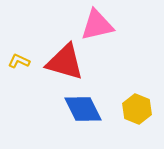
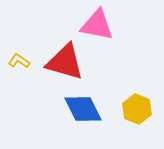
pink triangle: rotated 24 degrees clockwise
yellow L-shape: rotated 10 degrees clockwise
